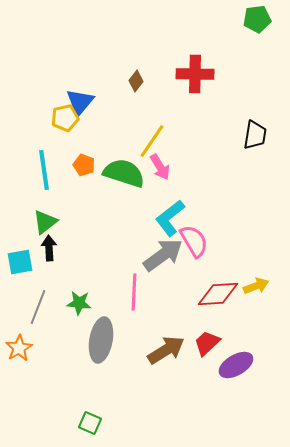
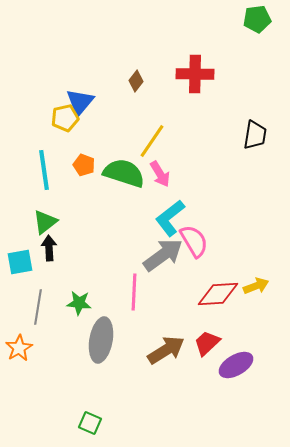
pink arrow: moved 7 px down
gray line: rotated 12 degrees counterclockwise
